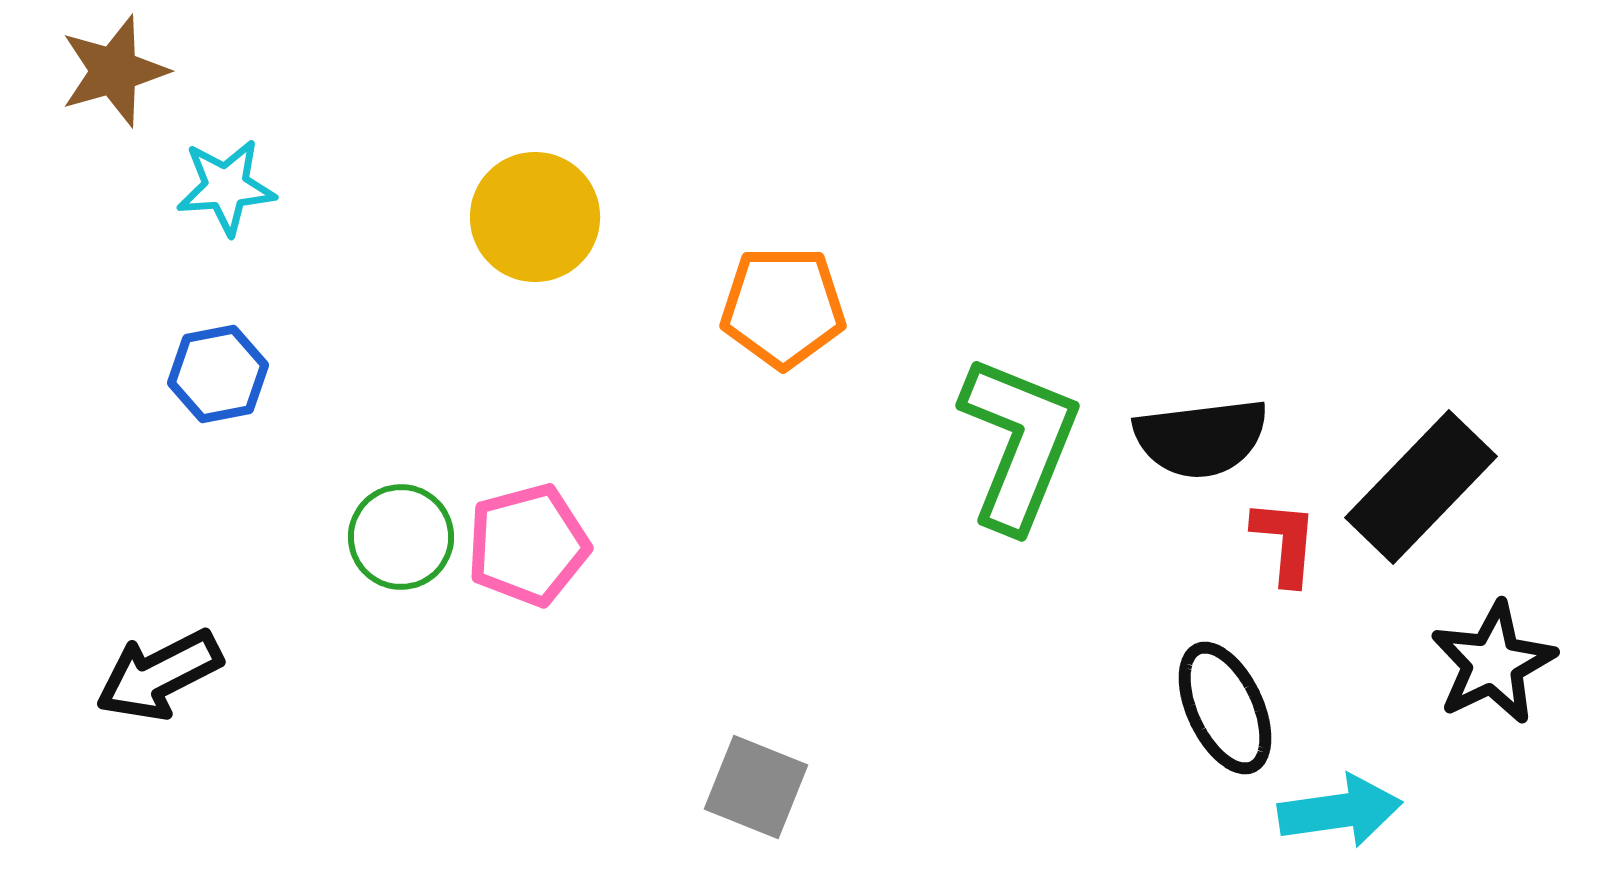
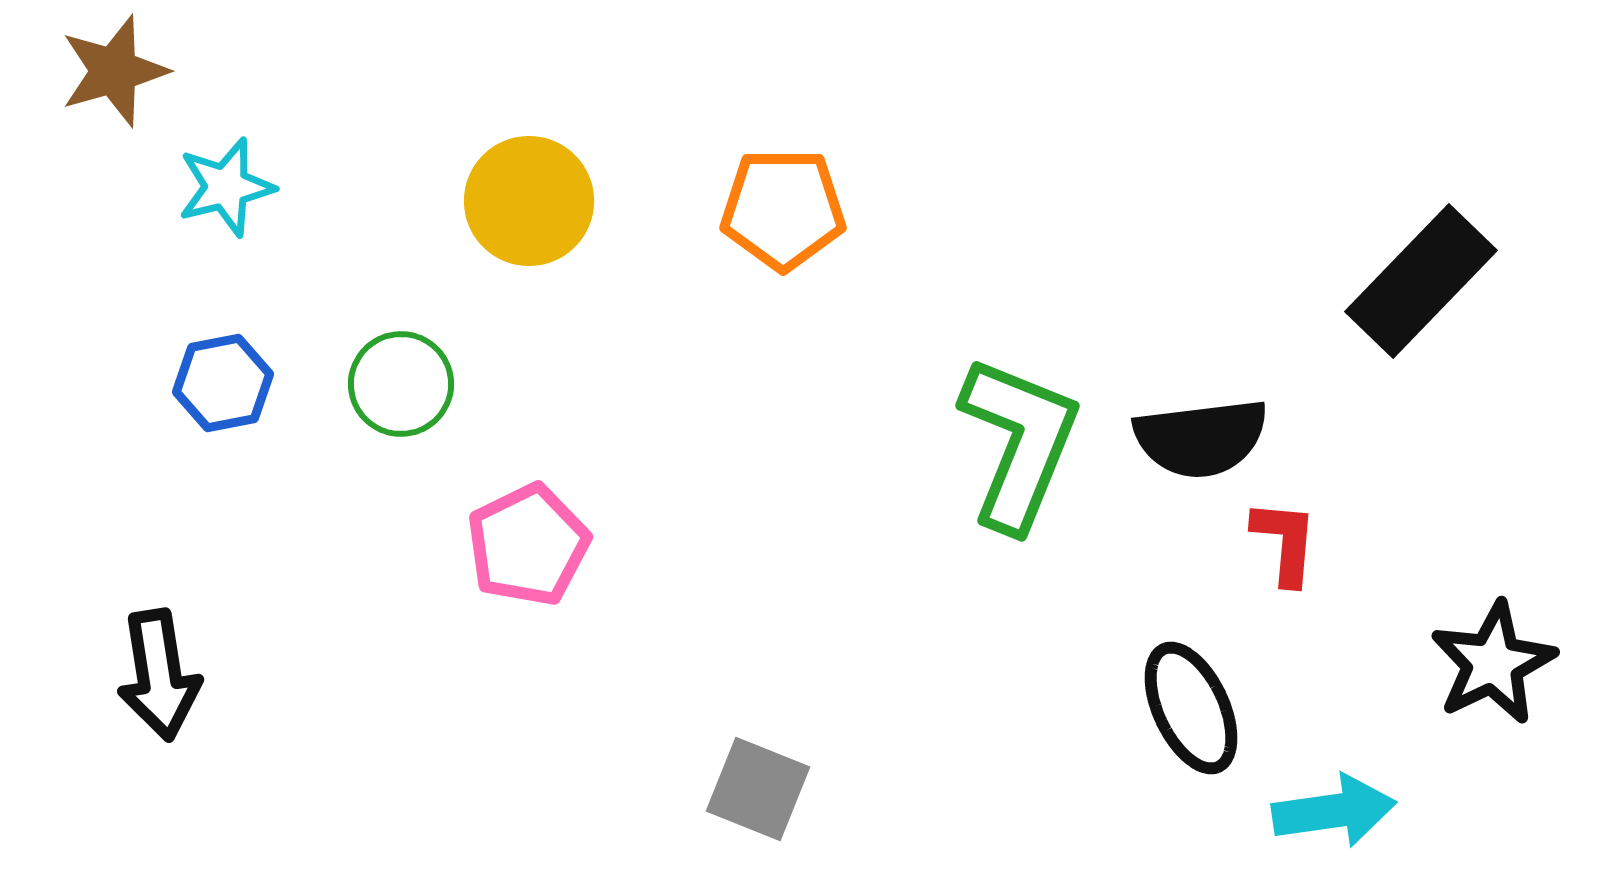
cyan star: rotated 10 degrees counterclockwise
yellow circle: moved 6 px left, 16 px up
orange pentagon: moved 98 px up
blue hexagon: moved 5 px right, 9 px down
black rectangle: moved 206 px up
green circle: moved 153 px up
pink pentagon: rotated 11 degrees counterclockwise
black arrow: rotated 72 degrees counterclockwise
black ellipse: moved 34 px left
gray square: moved 2 px right, 2 px down
cyan arrow: moved 6 px left
